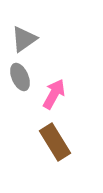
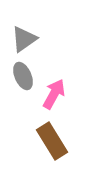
gray ellipse: moved 3 px right, 1 px up
brown rectangle: moved 3 px left, 1 px up
